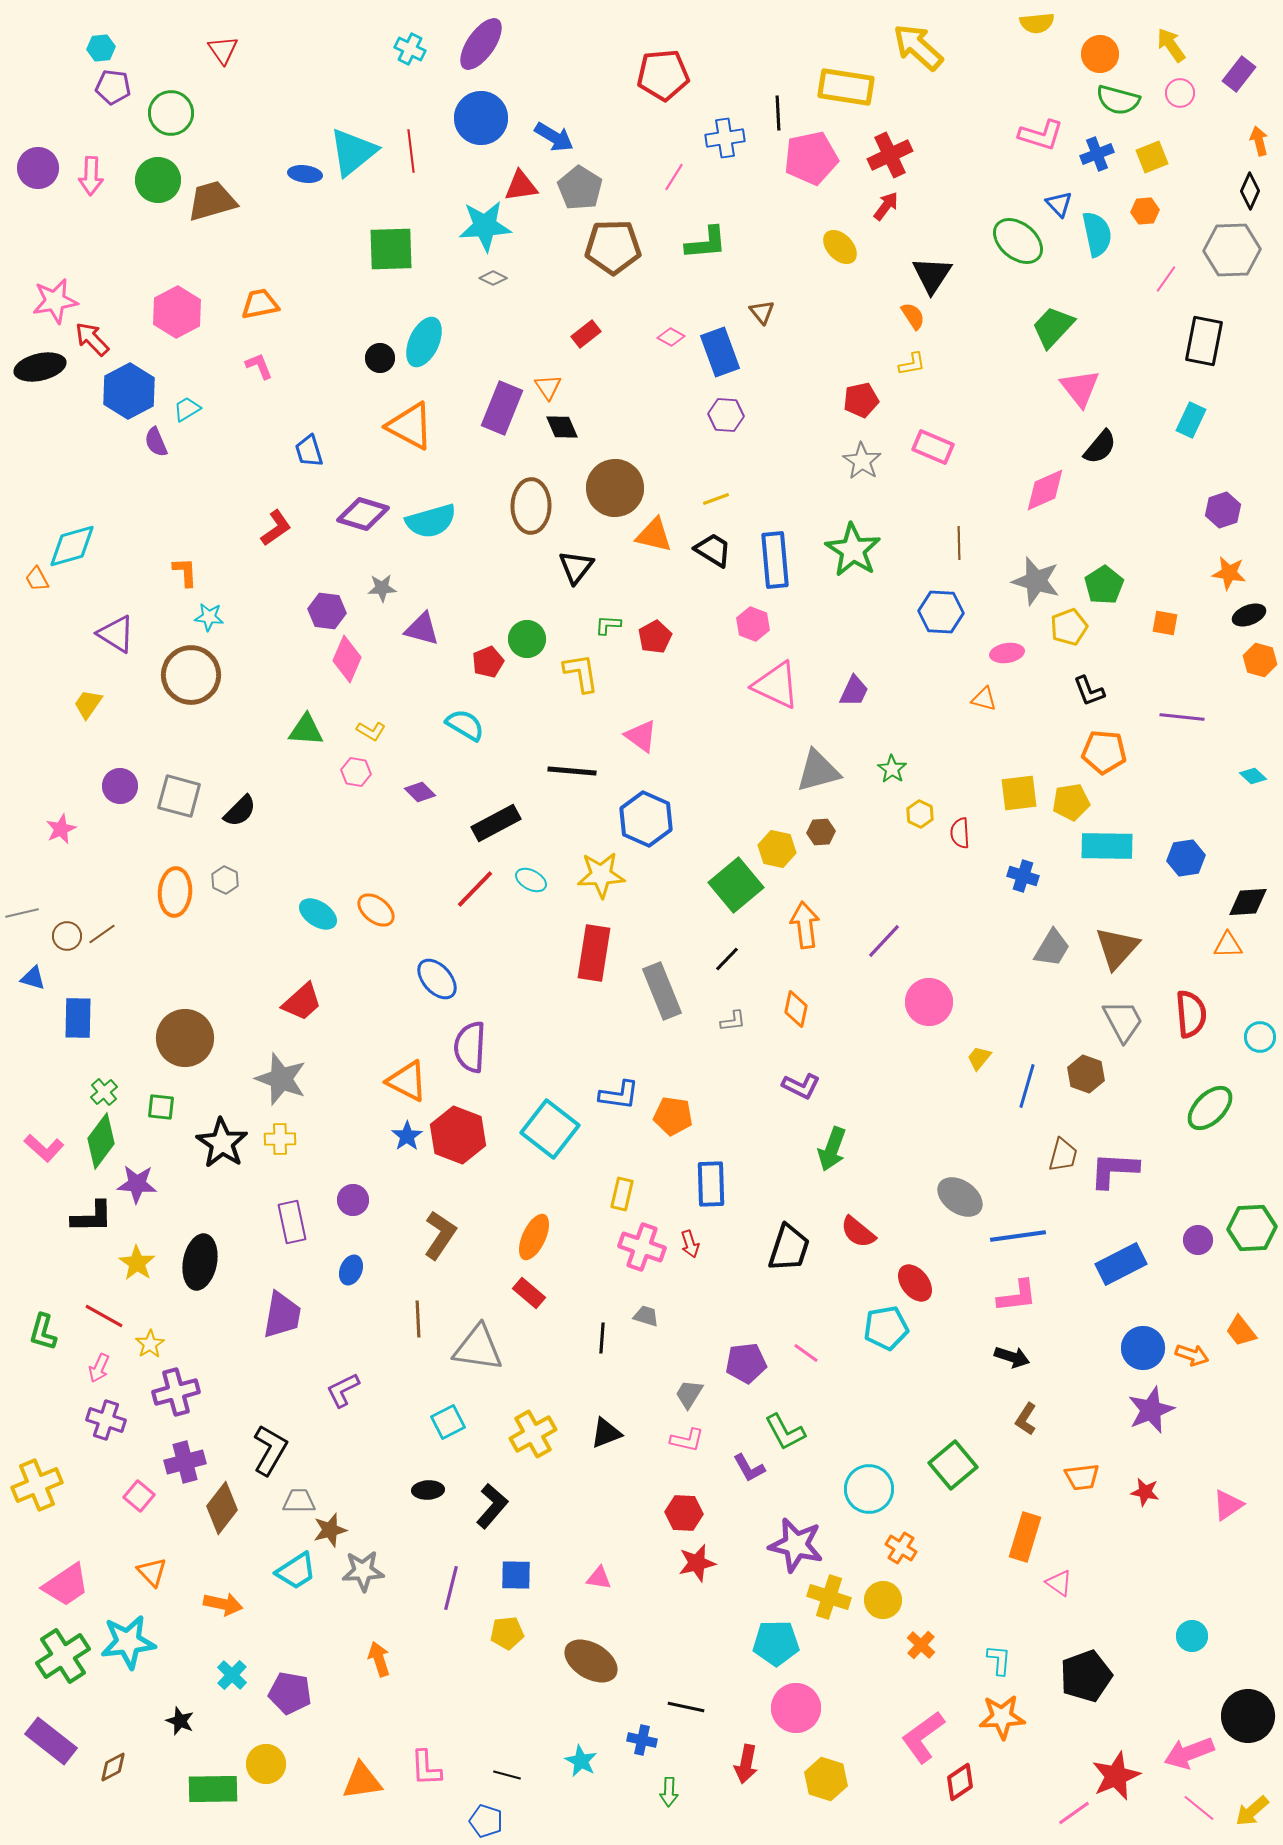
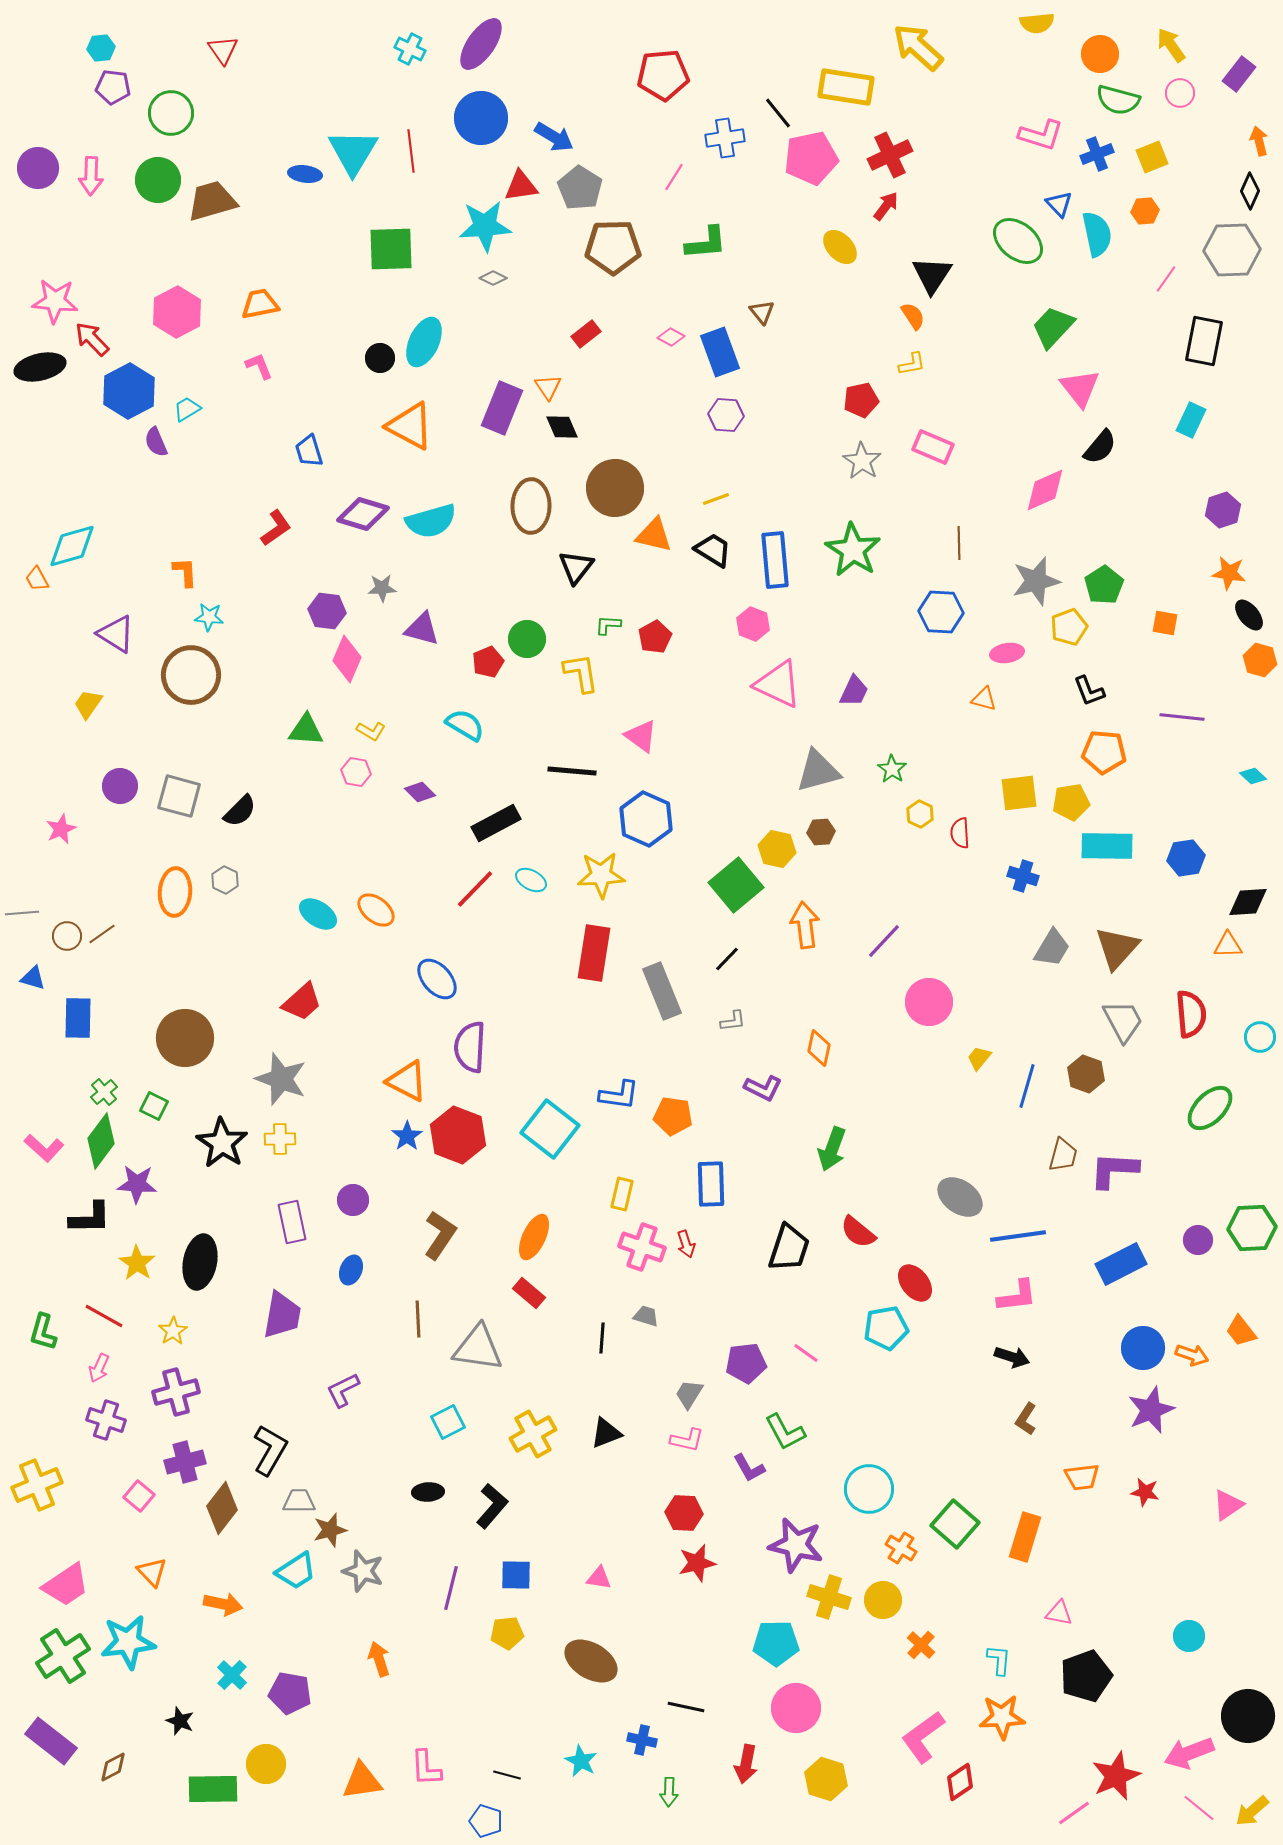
black line at (778, 113): rotated 36 degrees counterclockwise
cyan triangle at (353, 152): rotated 20 degrees counterclockwise
pink star at (55, 301): rotated 15 degrees clockwise
gray star at (1036, 581): rotated 30 degrees counterclockwise
black ellipse at (1249, 615): rotated 72 degrees clockwise
pink triangle at (776, 685): moved 2 px right, 1 px up
gray line at (22, 913): rotated 8 degrees clockwise
orange diamond at (796, 1009): moved 23 px right, 39 px down
purple L-shape at (801, 1086): moved 38 px left, 2 px down
green square at (161, 1107): moved 7 px left, 1 px up; rotated 20 degrees clockwise
black L-shape at (92, 1217): moved 2 px left, 1 px down
red arrow at (690, 1244): moved 4 px left
yellow star at (150, 1344): moved 23 px right, 13 px up
green square at (953, 1465): moved 2 px right, 59 px down; rotated 9 degrees counterclockwise
black ellipse at (428, 1490): moved 2 px down
gray star at (363, 1571): rotated 21 degrees clockwise
pink triangle at (1059, 1583): moved 30 px down; rotated 24 degrees counterclockwise
cyan circle at (1192, 1636): moved 3 px left
